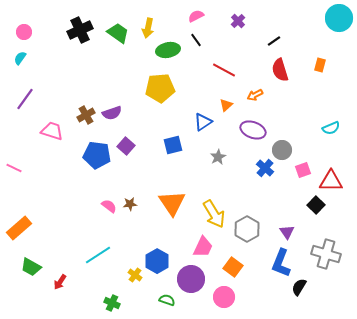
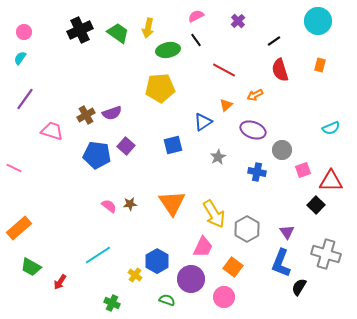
cyan circle at (339, 18): moved 21 px left, 3 px down
blue cross at (265, 168): moved 8 px left, 4 px down; rotated 30 degrees counterclockwise
